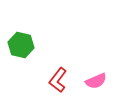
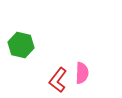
pink semicircle: moved 14 px left, 8 px up; rotated 65 degrees counterclockwise
